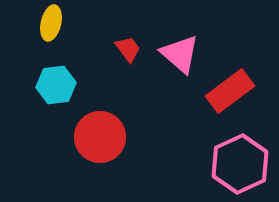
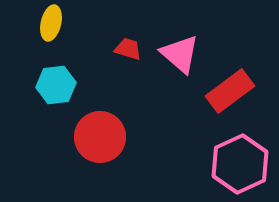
red trapezoid: rotated 36 degrees counterclockwise
